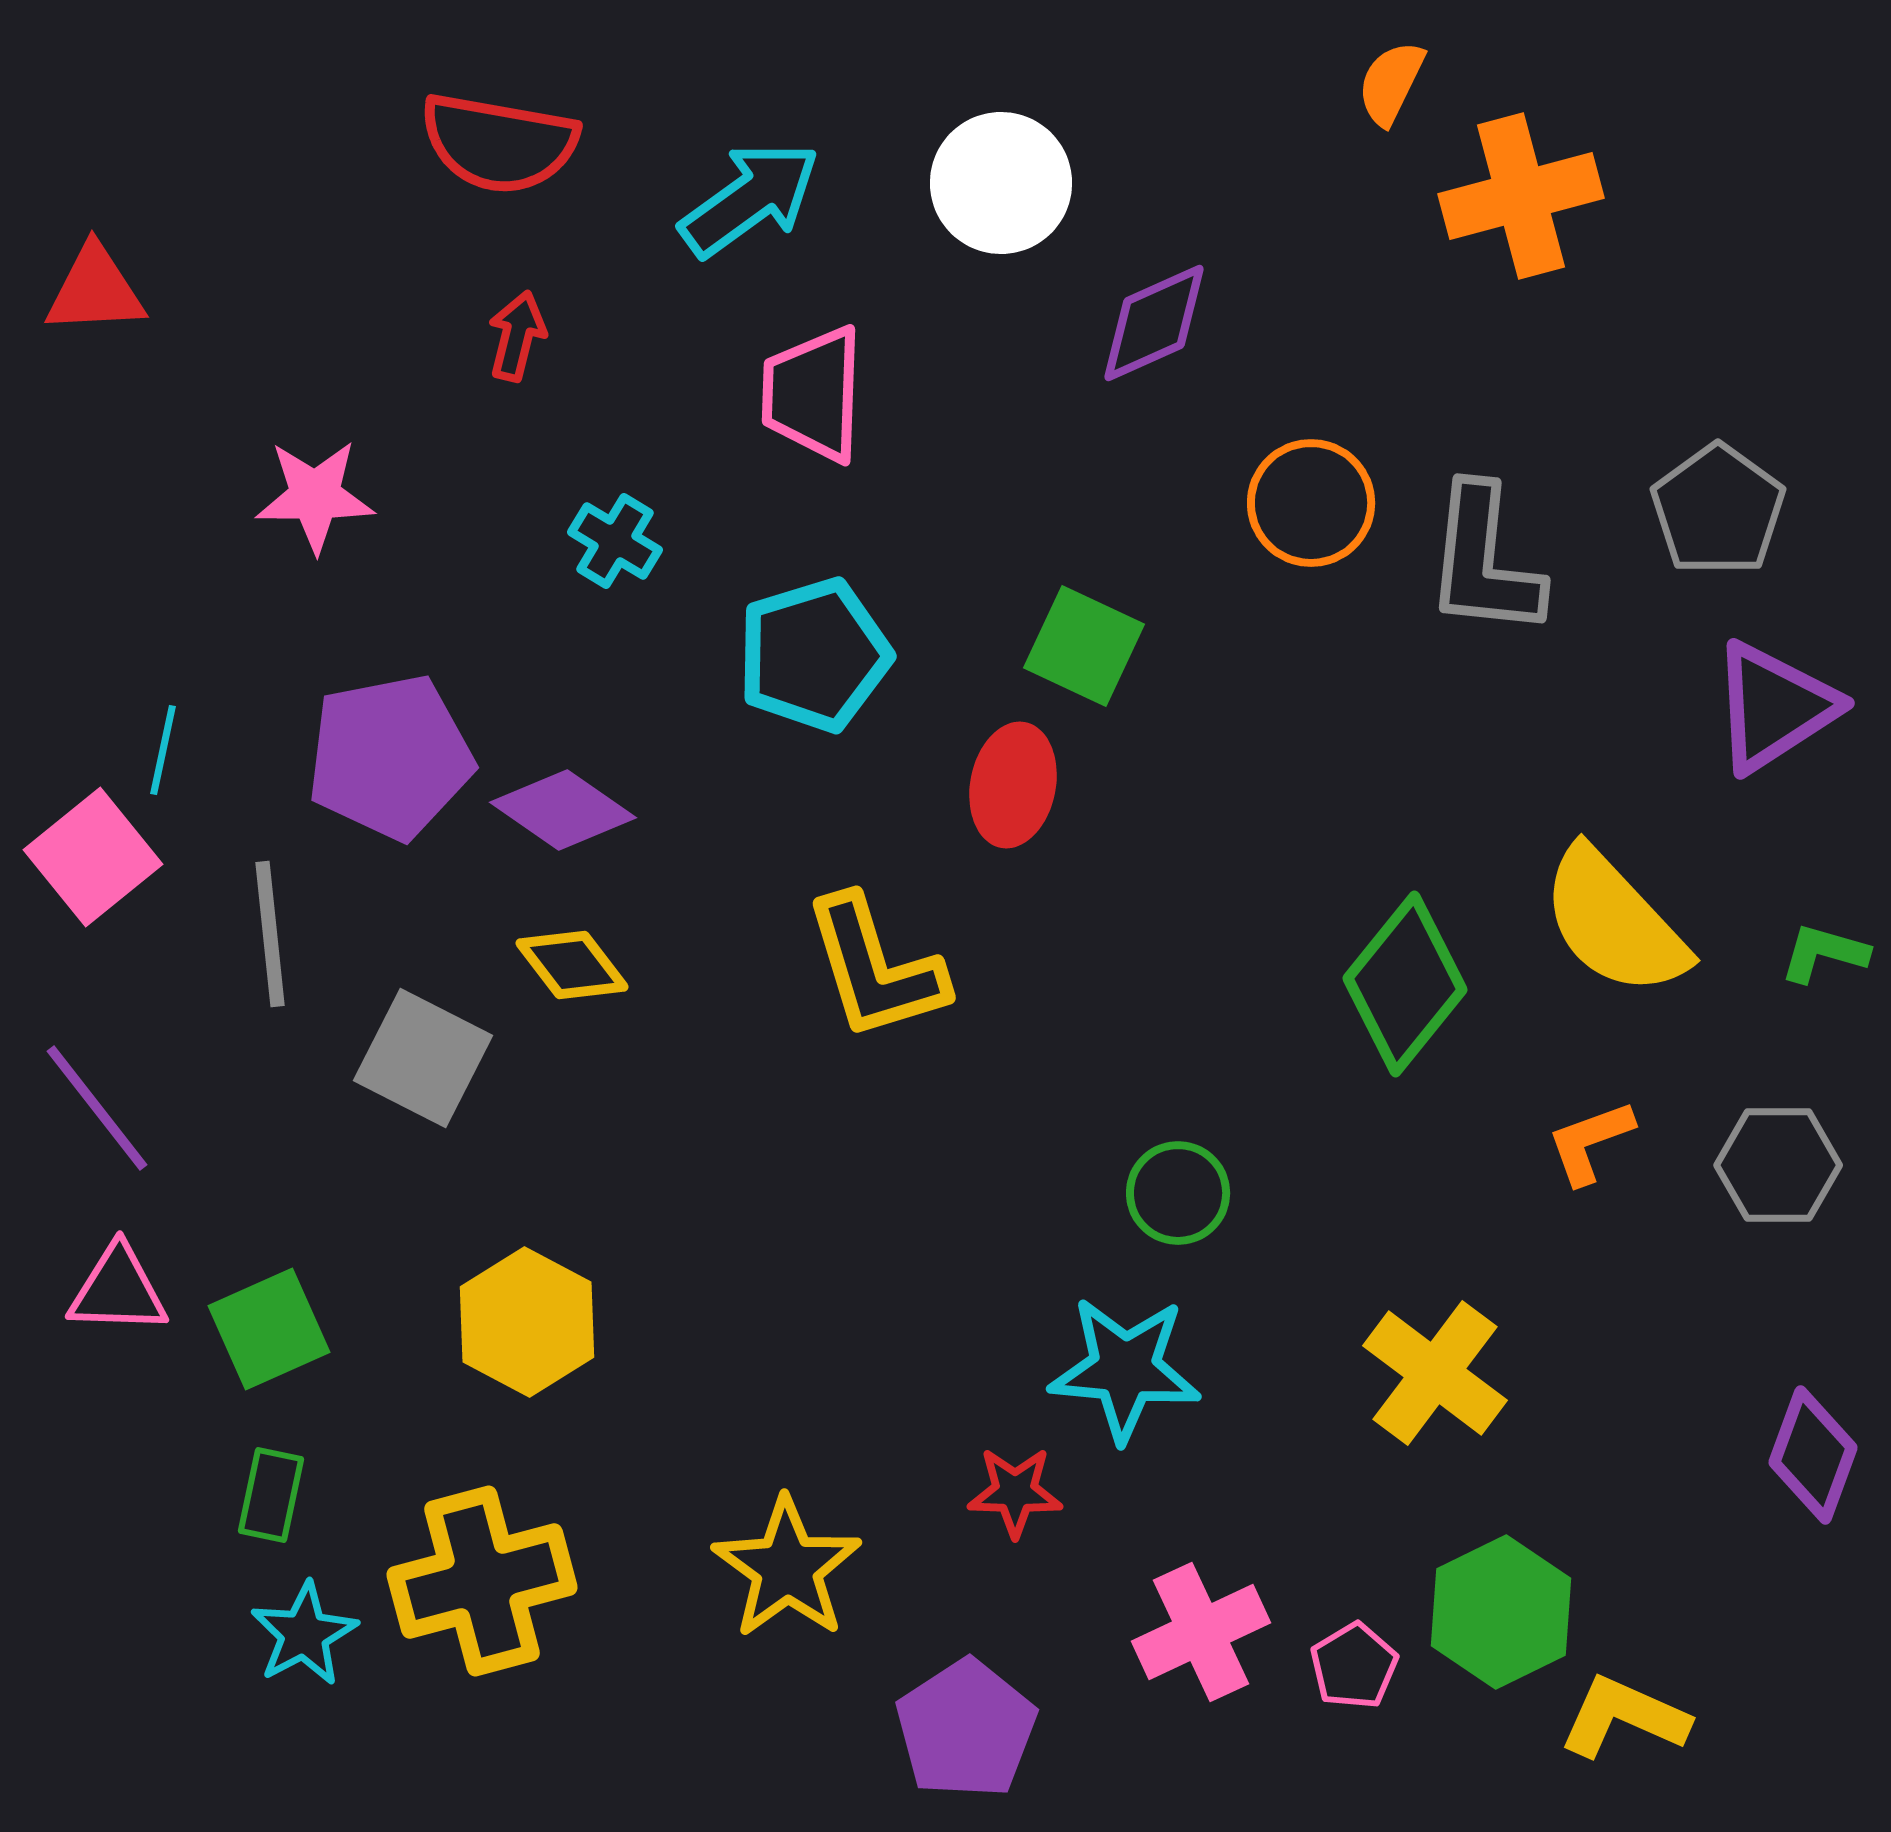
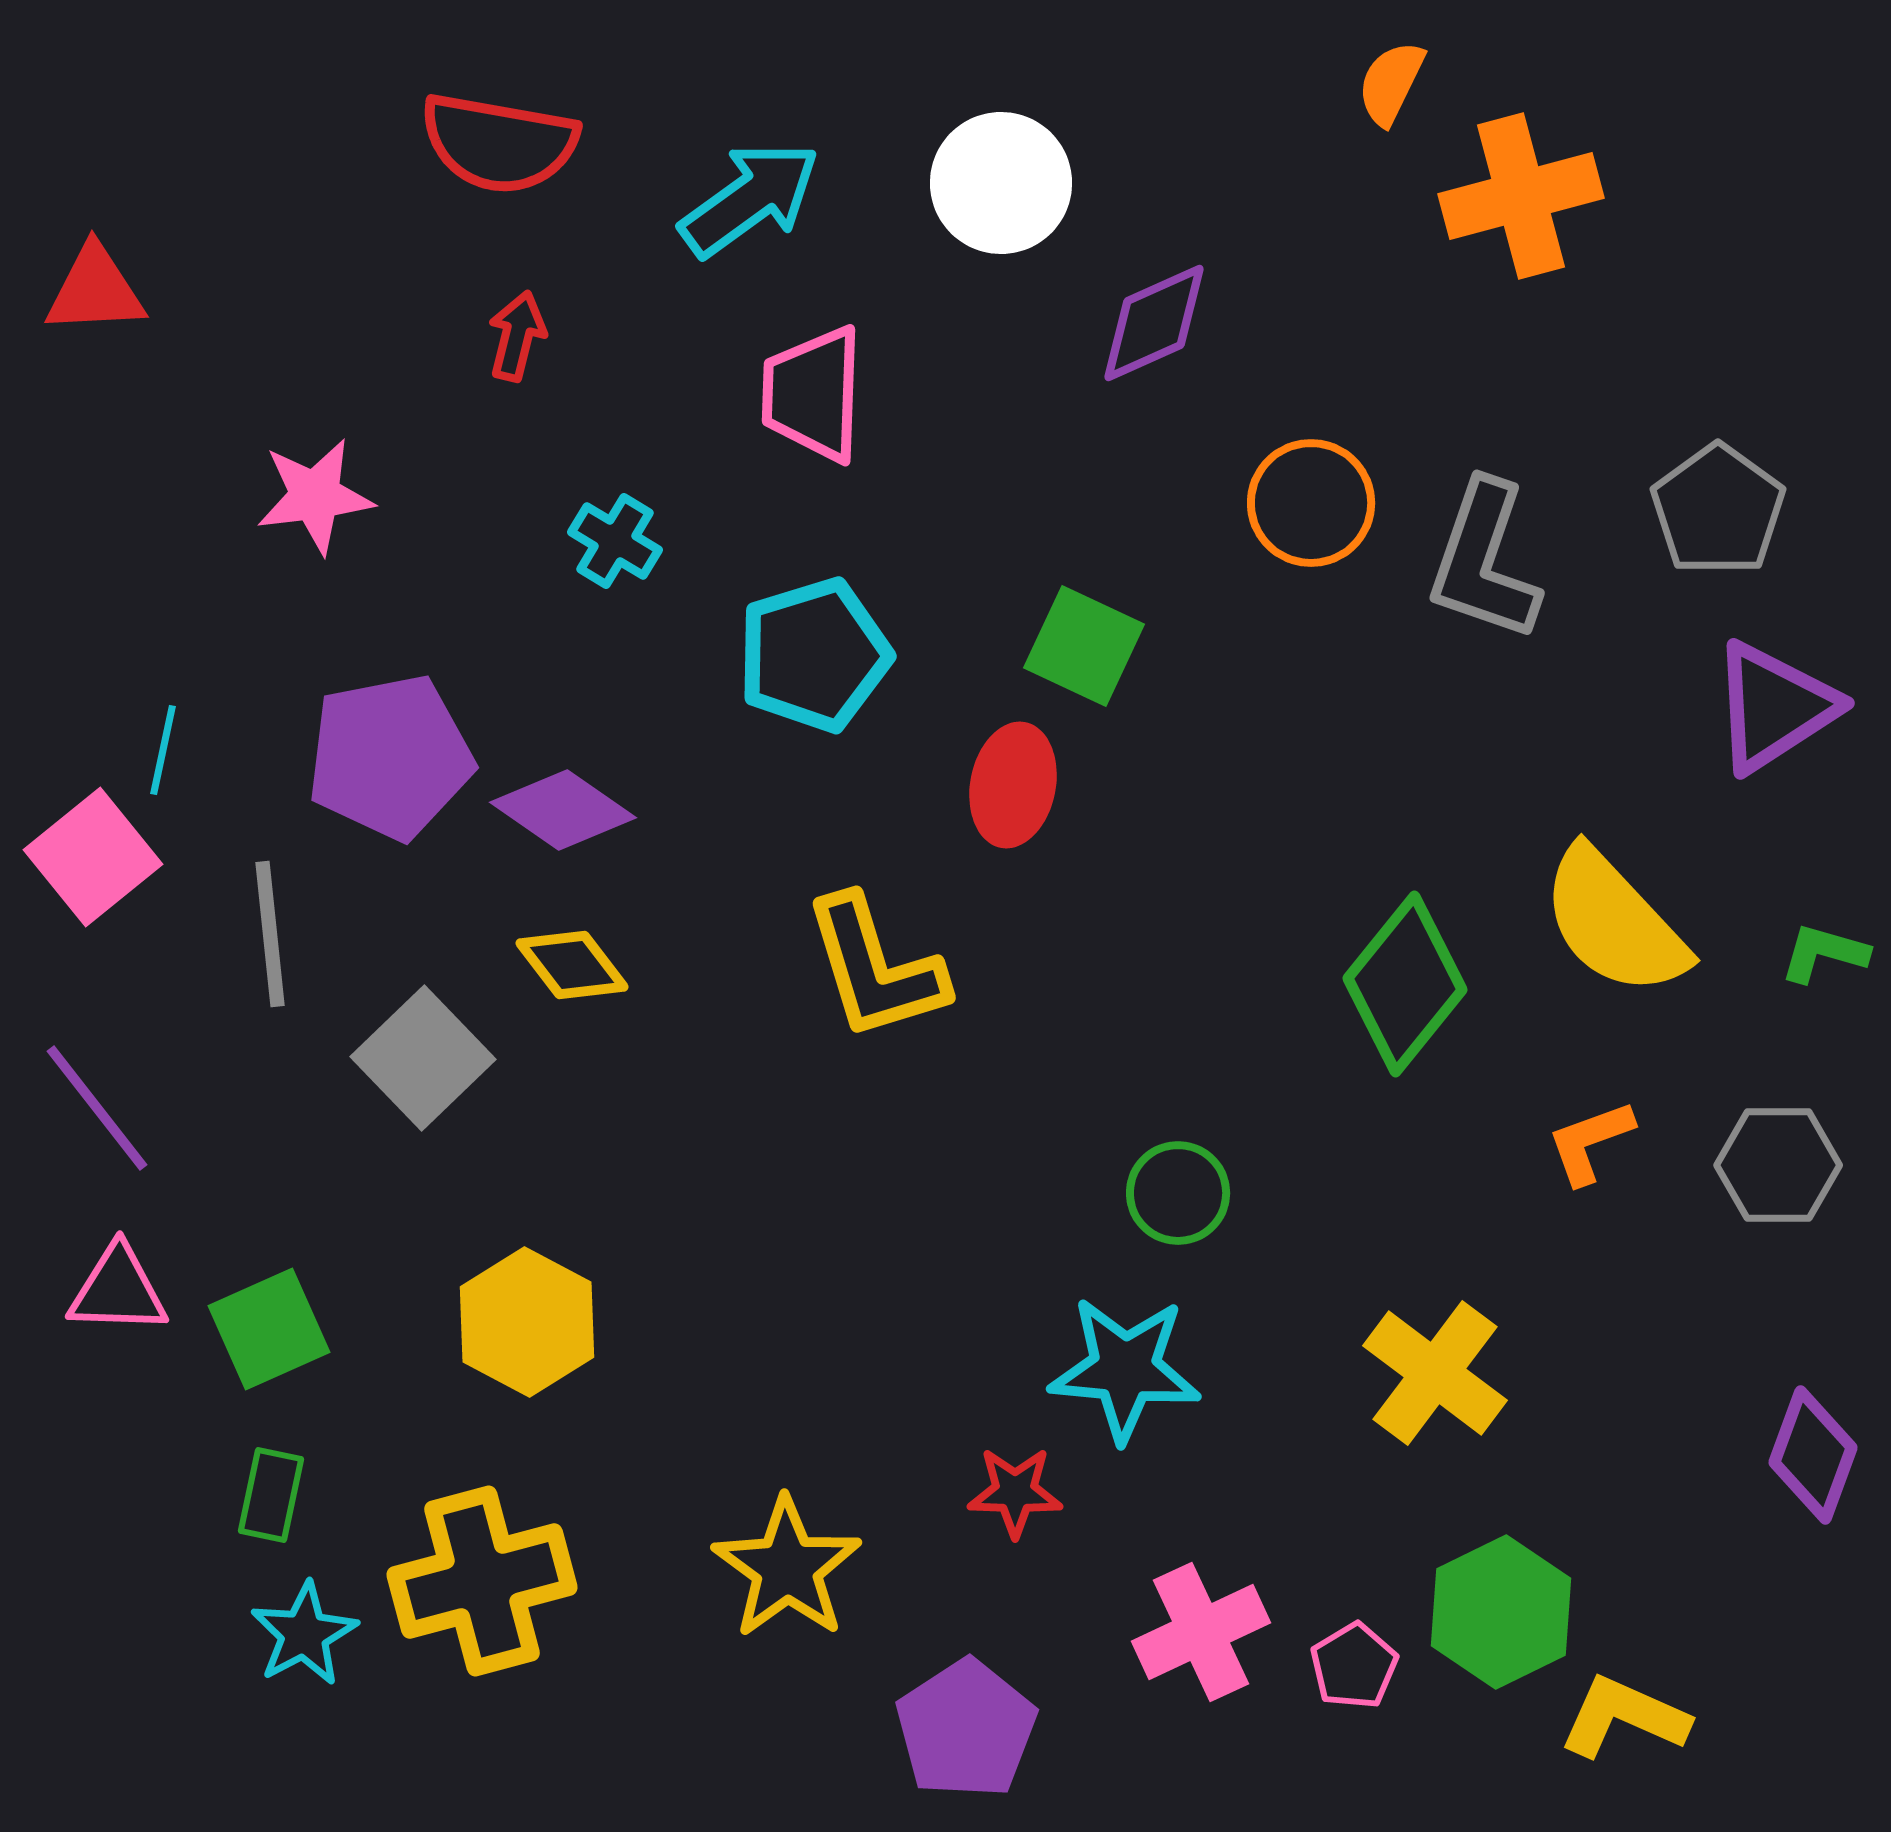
pink star at (315, 496): rotated 7 degrees counterclockwise
gray L-shape at (1484, 561): rotated 13 degrees clockwise
gray square at (423, 1058): rotated 19 degrees clockwise
